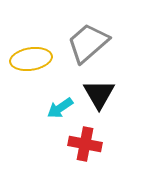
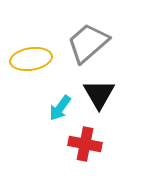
cyan arrow: rotated 20 degrees counterclockwise
